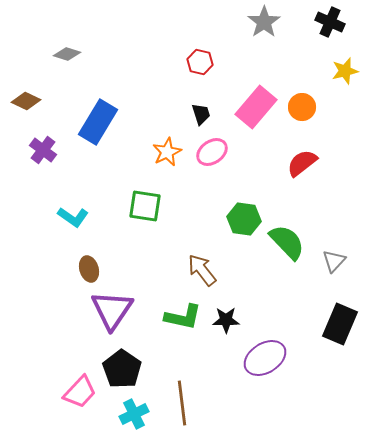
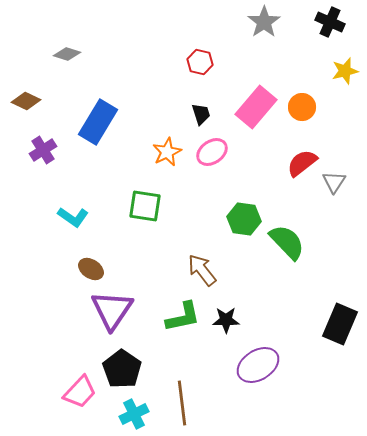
purple cross: rotated 20 degrees clockwise
gray triangle: moved 79 px up; rotated 10 degrees counterclockwise
brown ellipse: moved 2 px right; rotated 40 degrees counterclockwise
green L-shape: rotated 24 degrees counterclockwise
purple ellipse: moved 7 px left, 7 px down
